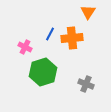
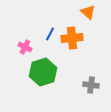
orange triangle: rotated 21 degrees counterclockwise
gray cross: moved 5 px right, 1 px down; rotated 14 degrees counterclockwise
